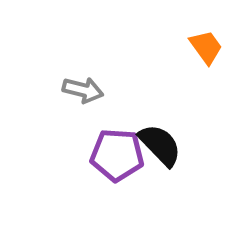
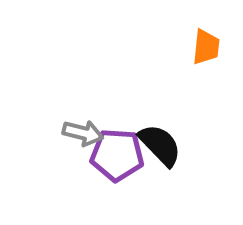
orange trapezoid: rotated 42 degrees clockwise
gray arrow: moved 43 px down
